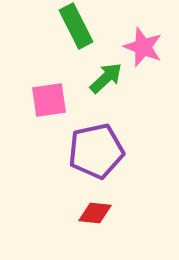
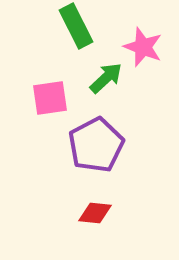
pink square: moved 1 px right, 2 px up
purple pentagon: moved 6 px up; rotated 16 degrees counterclockwise
